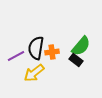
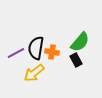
green semicircle: moved 1 px left, 4 px up
orange cross: rotated 16 degrees clockwise
purple line: moved 3 px up
black rectangle: rotated 24 degrees clockwise
